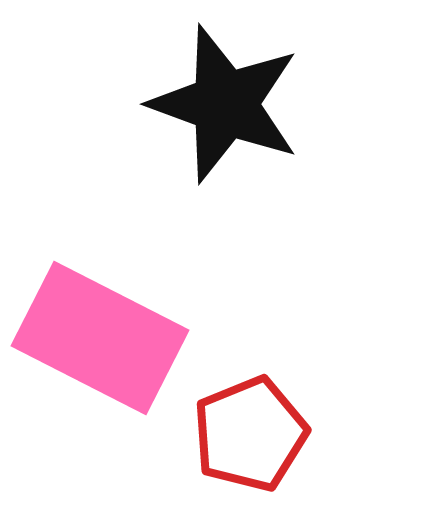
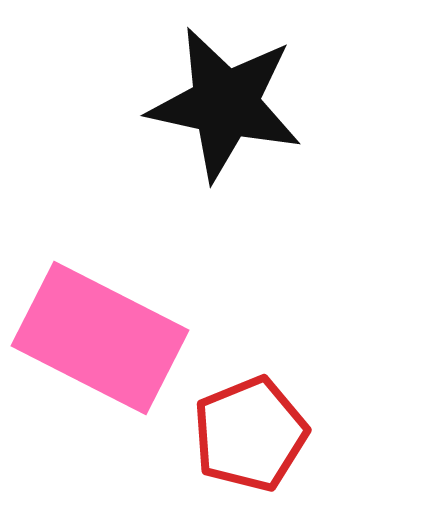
black star: rotated 8 degrees counterclockwise
